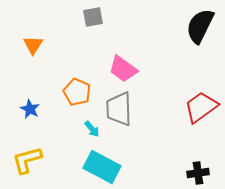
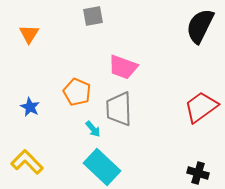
gray square: moved 1 px up
orange triangle: moved 4 px left, 11 px up
pink trapezoid: moved 2 px up; rotated 16 degrees counterclockwise
blue star: moved 2 px up
cyan arrow: moved 1 px right
yellow L-shape: moved 2 px down; rotated 60 degrees clockwise
cyan rectangle: rotated 15 degrees clockwise
black cross: rotated 25 degrees clockwise
